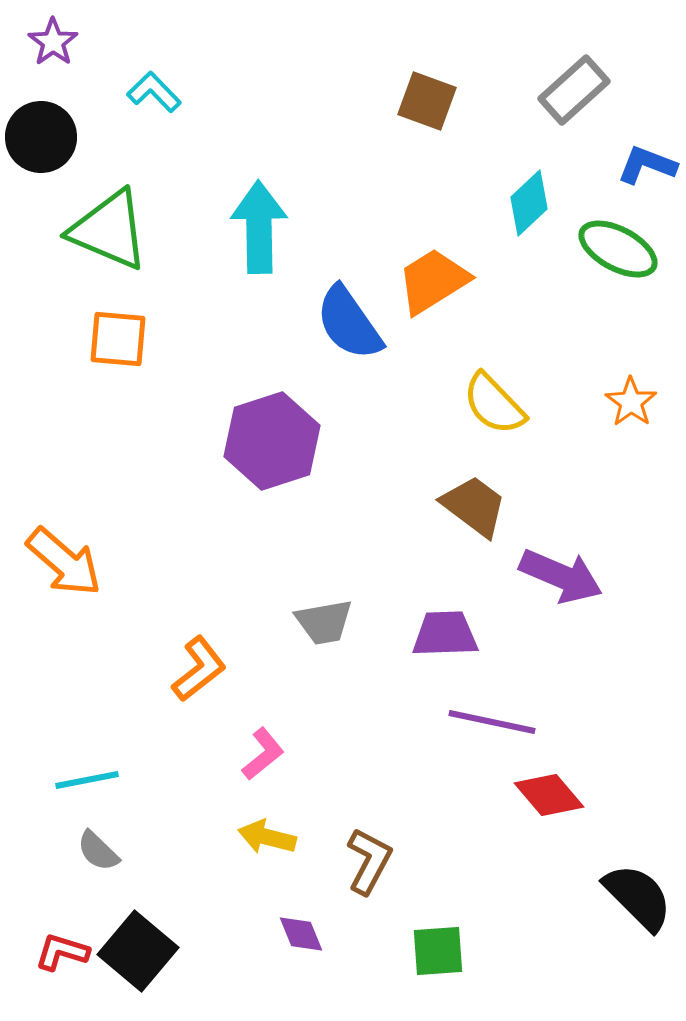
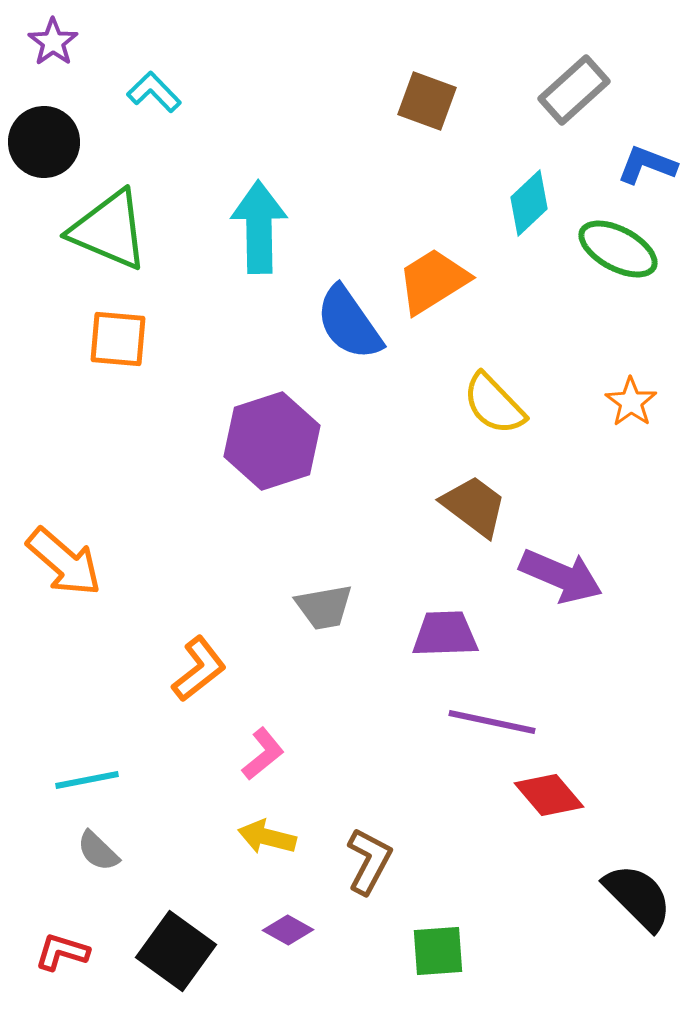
black circle: moved 3 px right, 5 px down
gray trapezoid: moved 15 px up
purple diamond: moved 13 px left, 4 px up; rotated 39 degrees counterclockwise
black square: moved 38 px right; rotated 4 degrees counterclockwise
